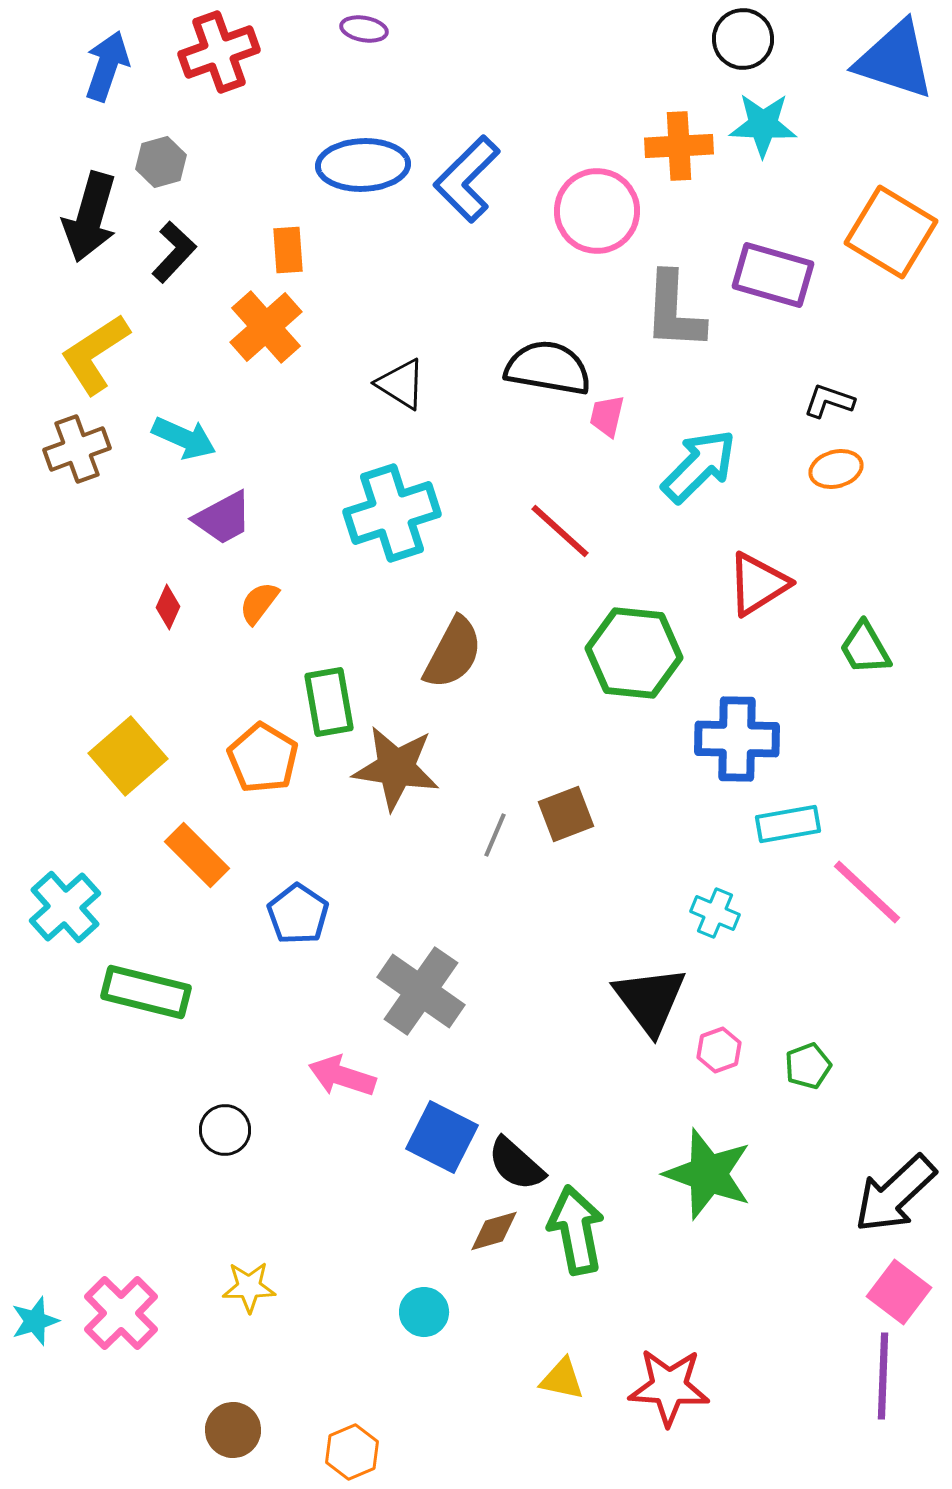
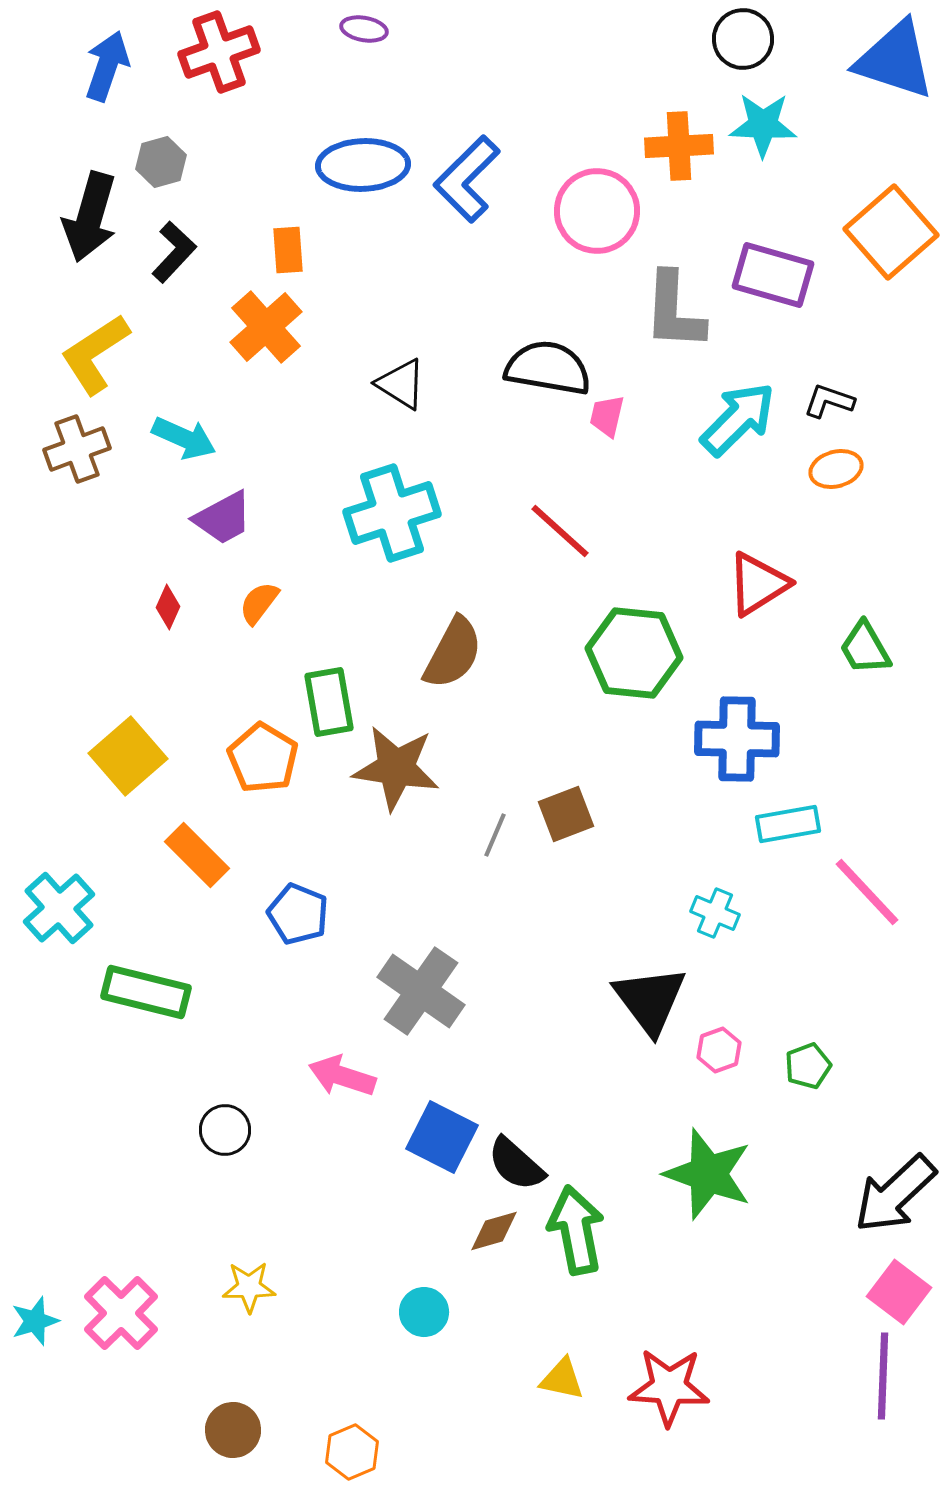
orange square at (891, 232): rotated 18 degrees clockwise
cyan arrow at (699, 466): moved 39 px right, 47 px up
pink line at (867, 892): rotated 4 degrees clockwise
cyan cross at (65, 907): moved 6 px left, 1 px down
blue pentagon at (298, 914): rotated 12 degrees counterclockwise
